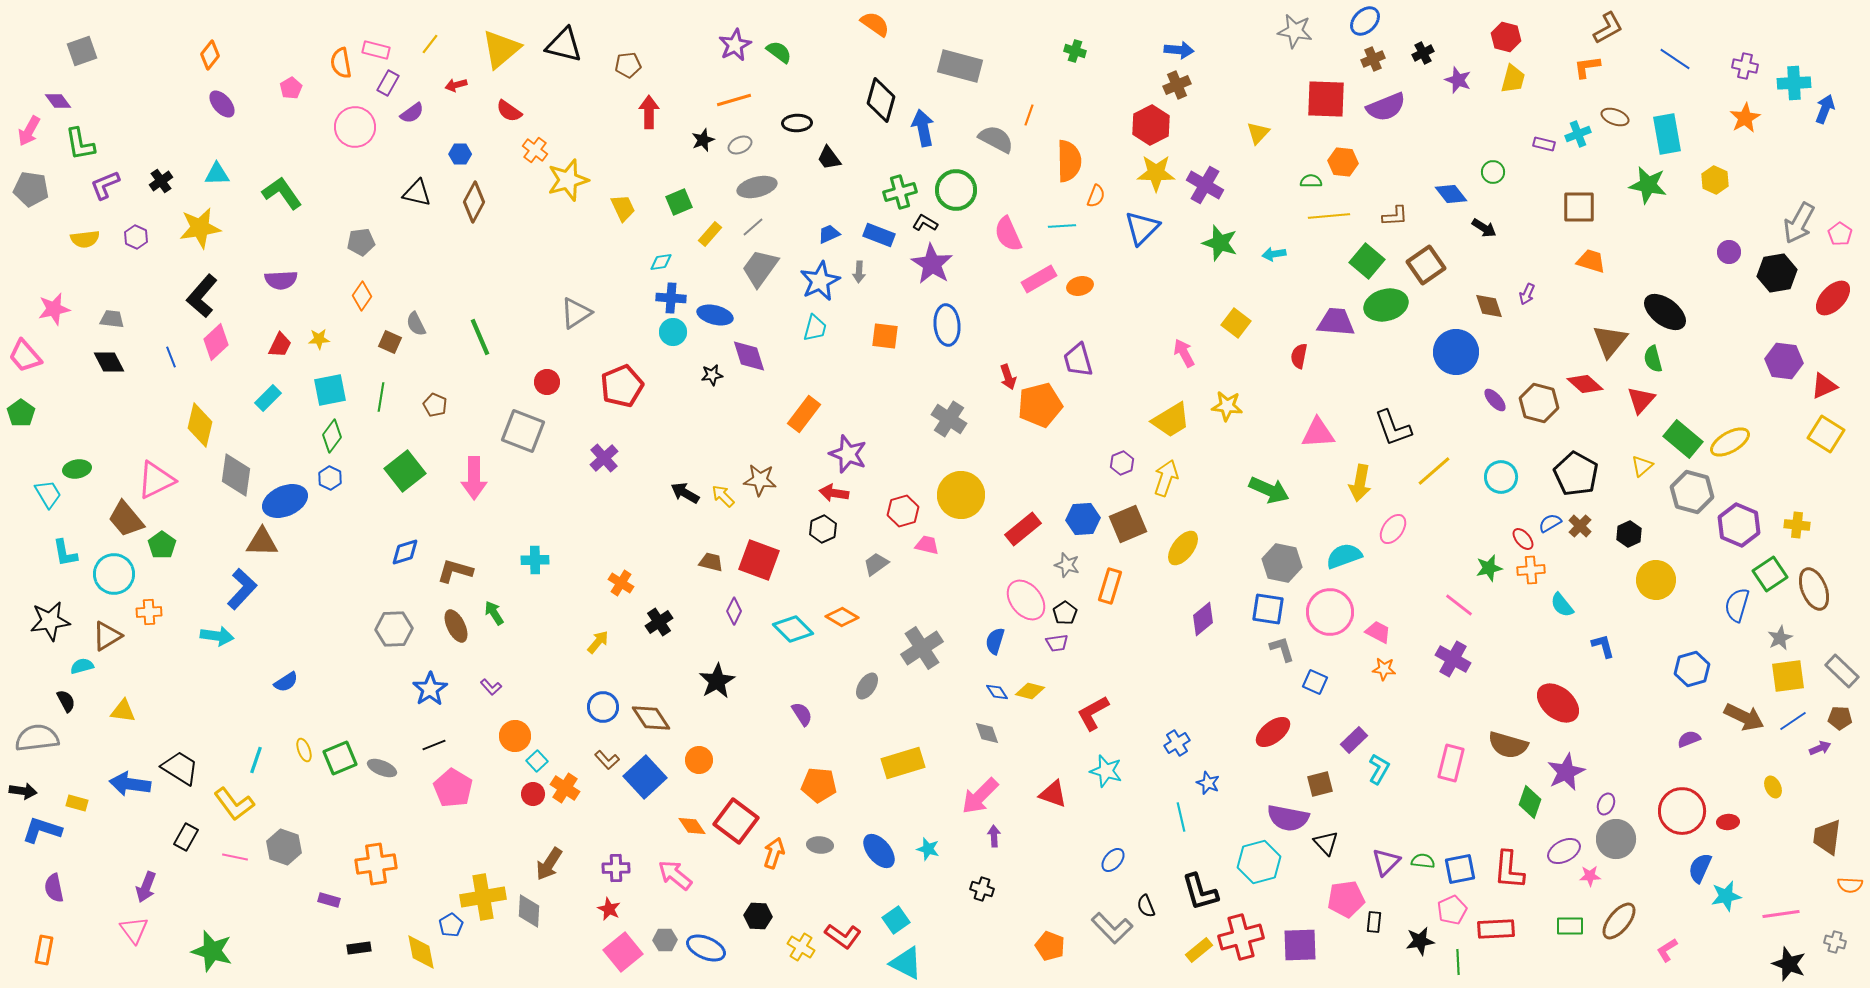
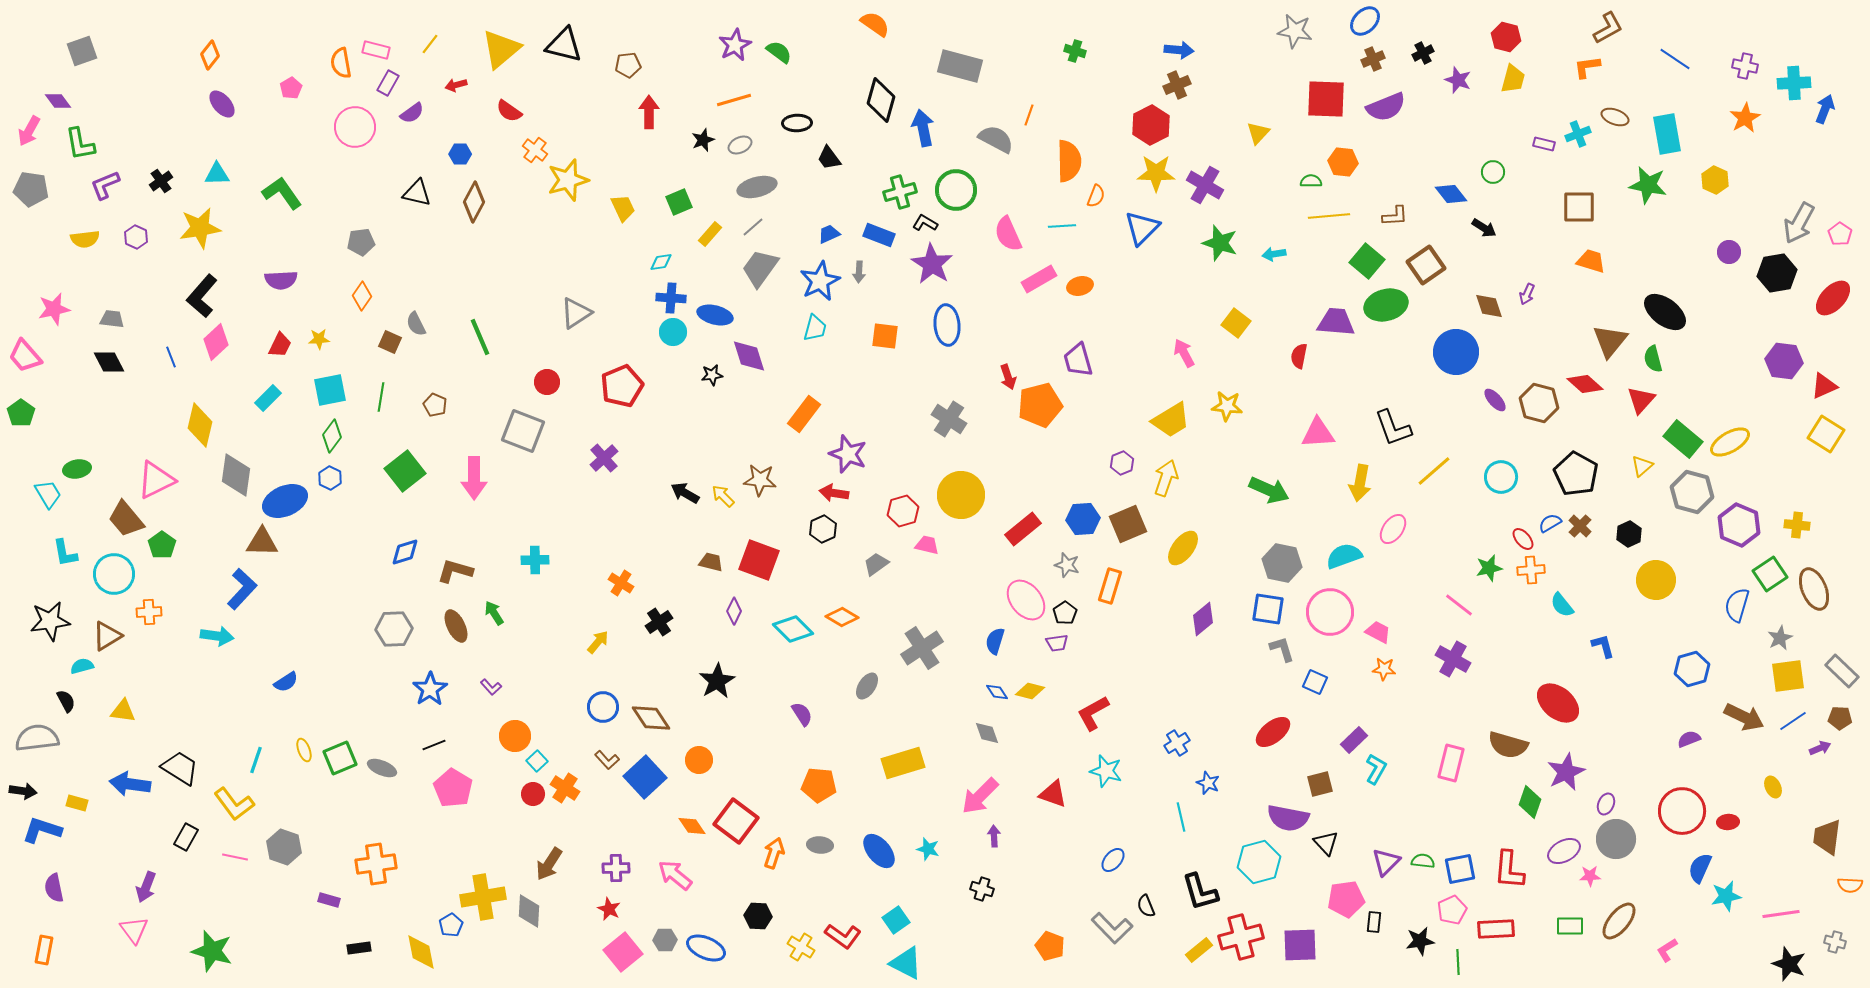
cyan L-shape at (1379, 769): moved 3 px left
